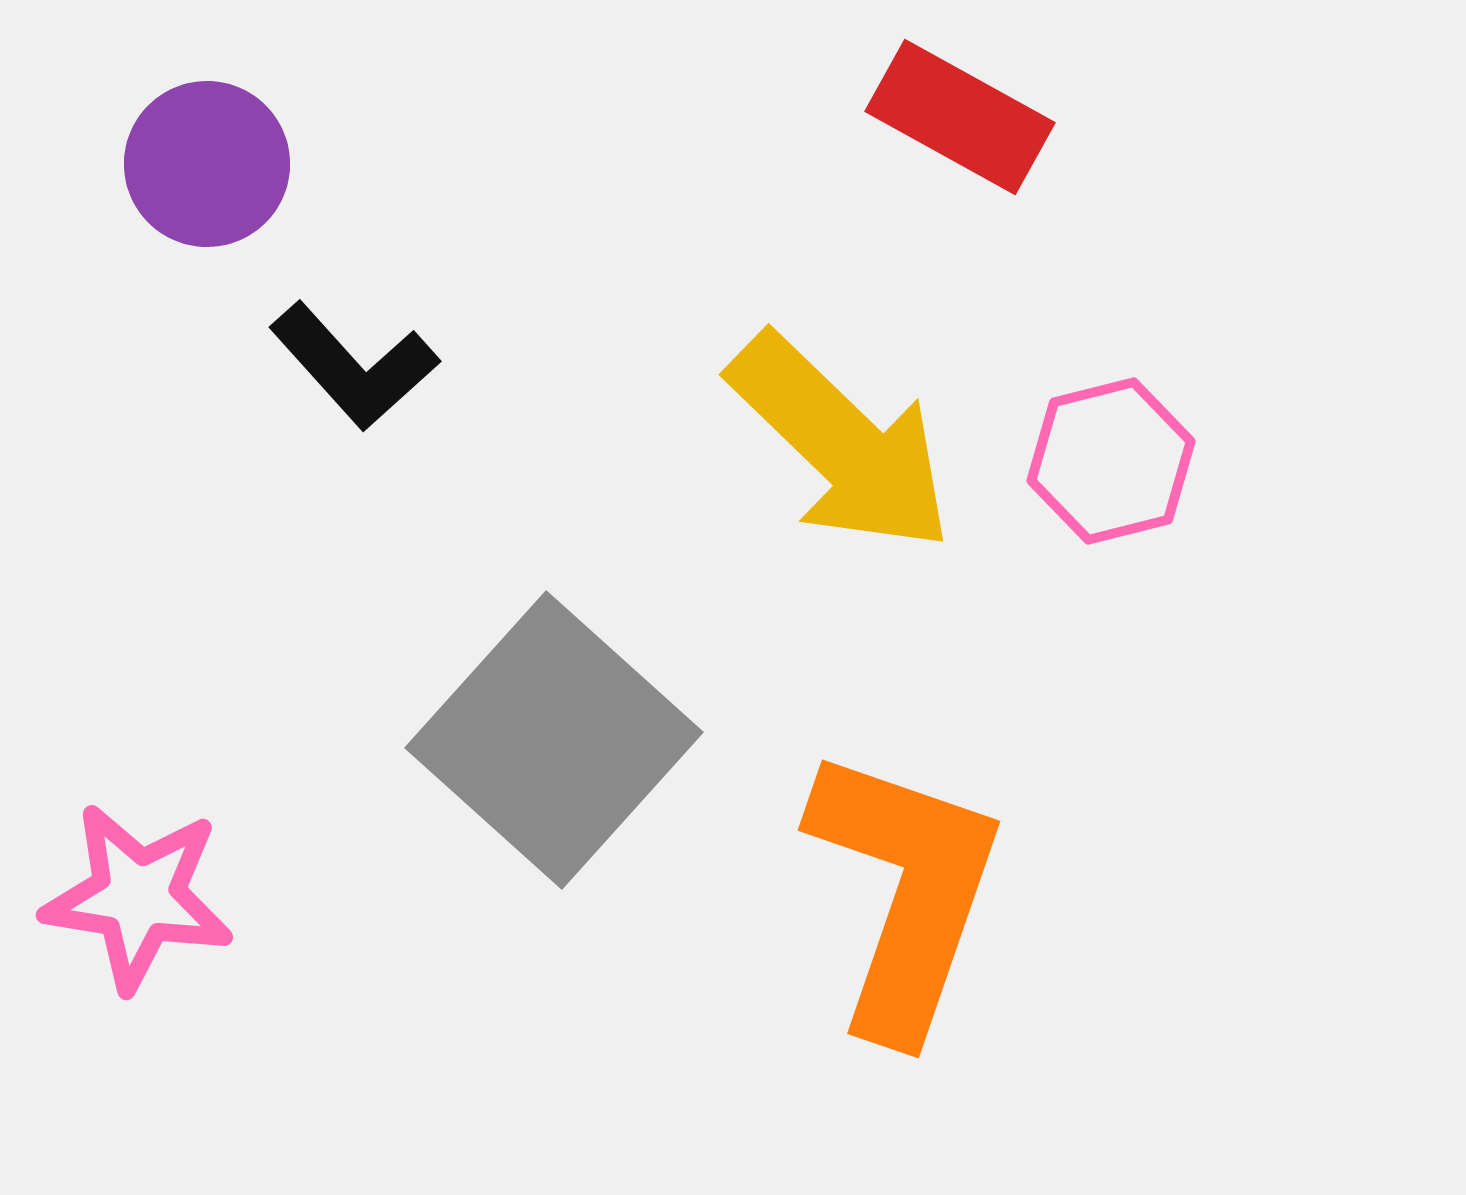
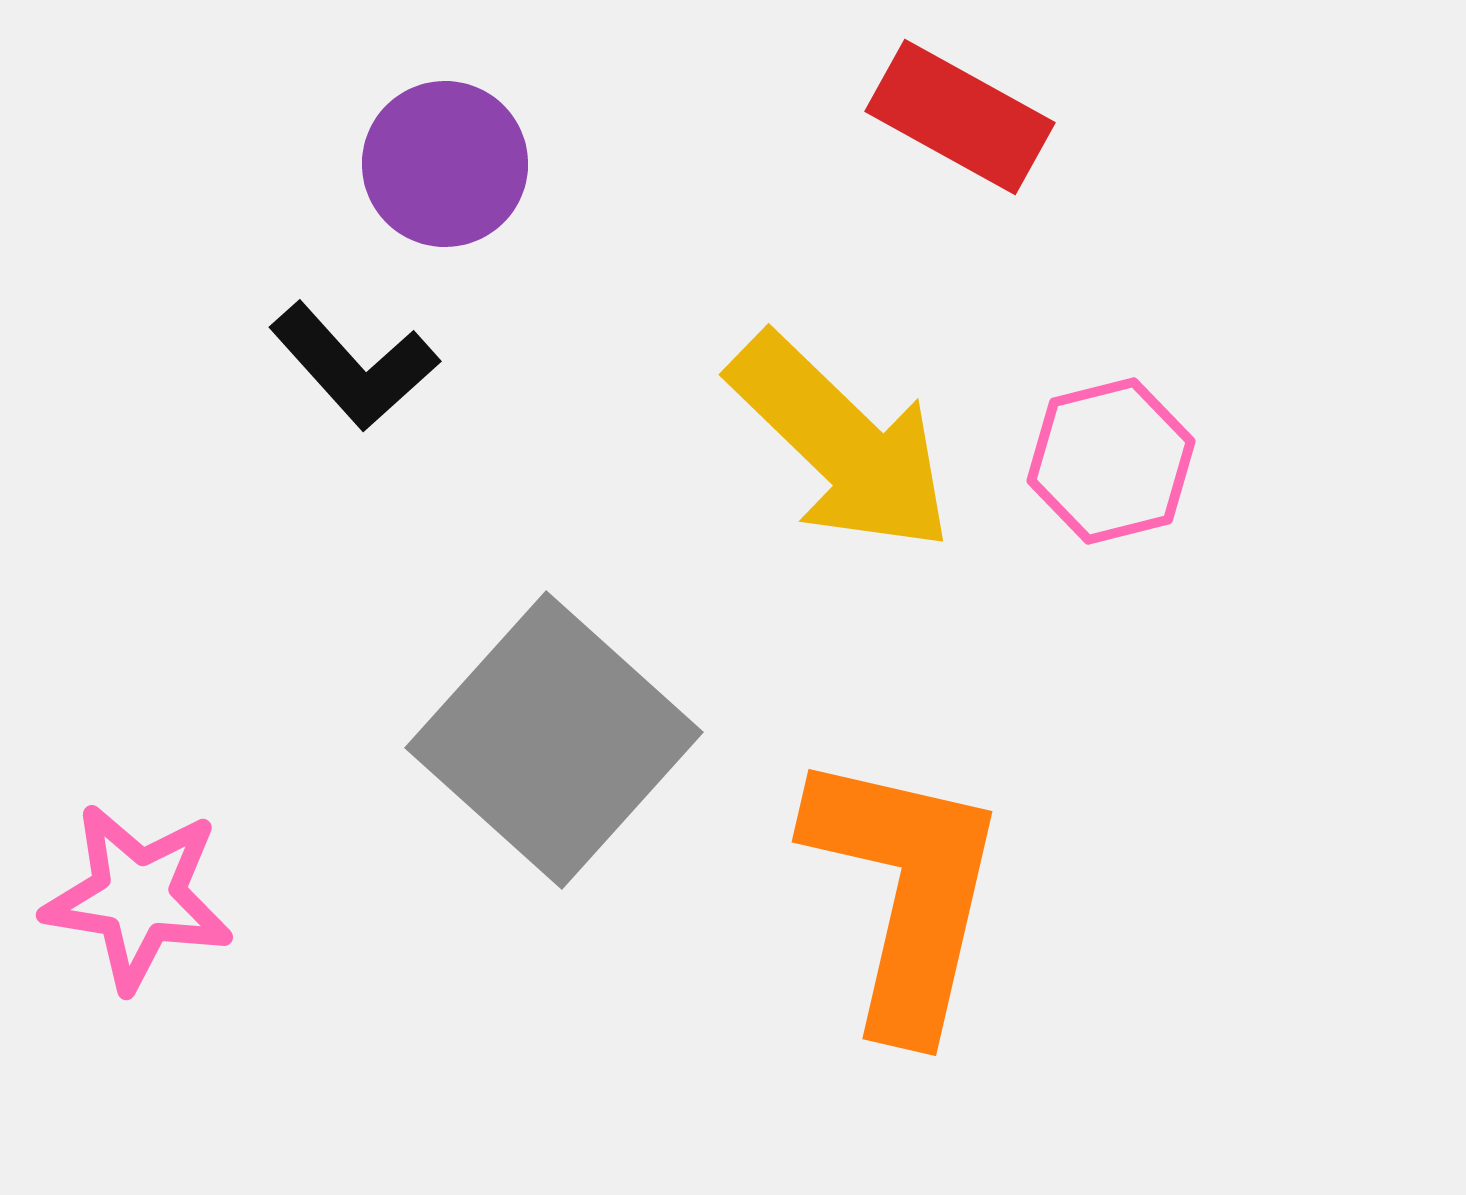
purple circle: moved 238 px right
orange L-shape: rotated 6 degrees counterclockwise
